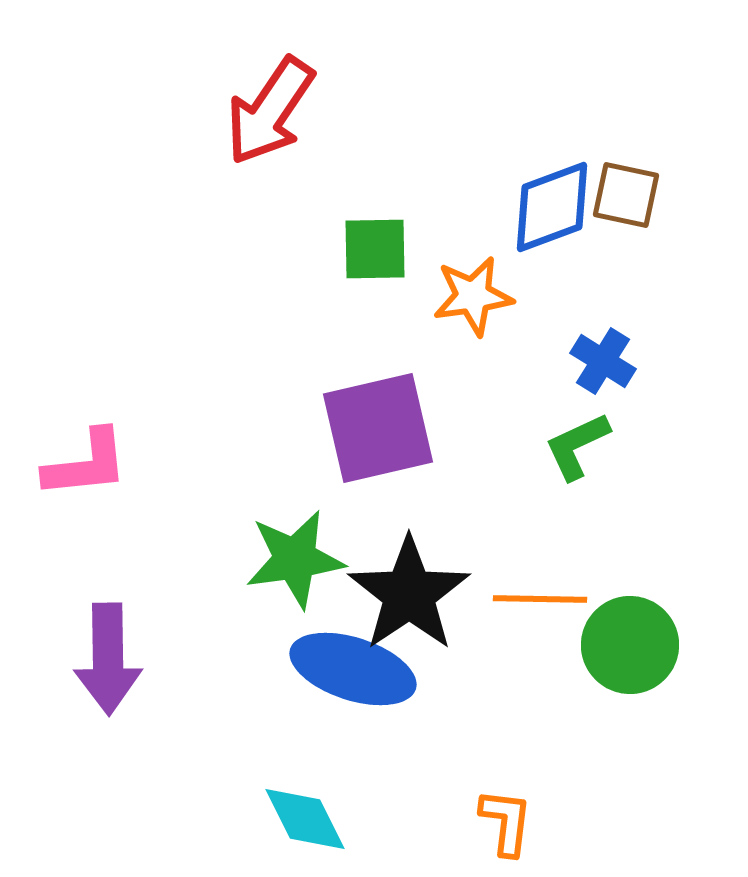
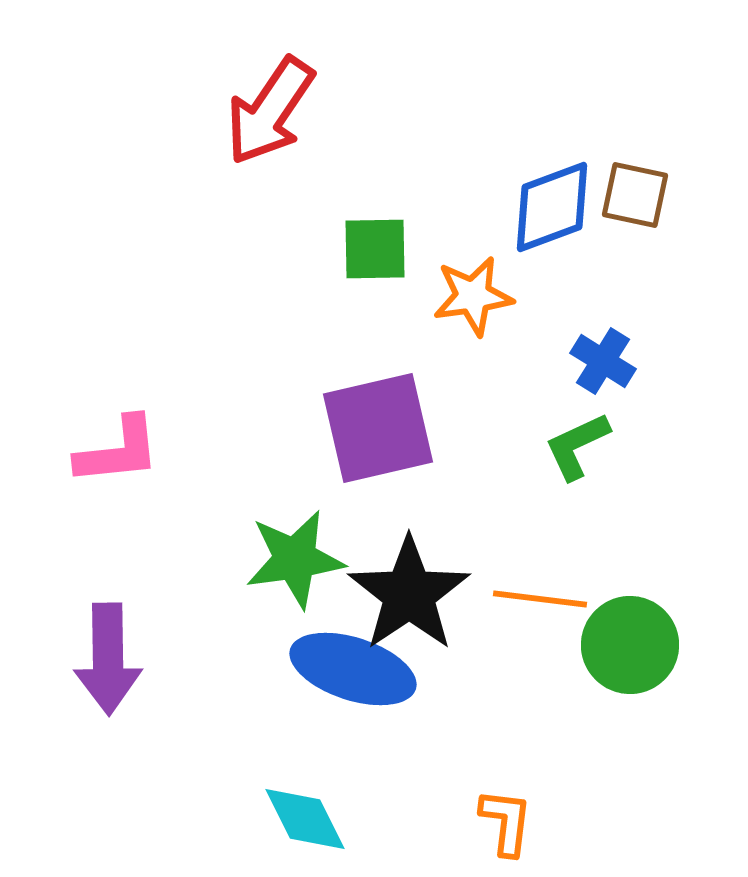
brown square: moved 9 px right
pink L-shape: moved 32 px right, 13 px up
orange line: rotated 6 degrees clockwise
